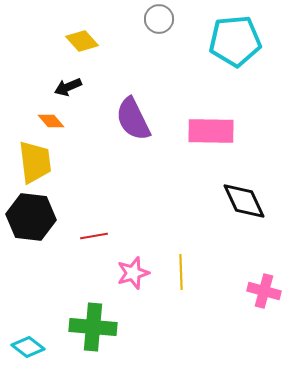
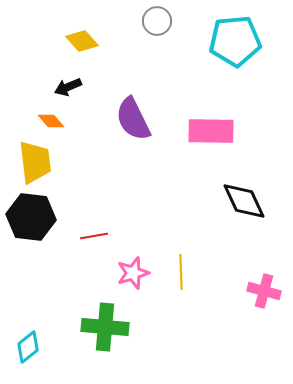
gray circle: moved 2 px left, 2 px down
green cross: moved 12 px right
cyan diamond: rotated 76 degrees counterclockwise
